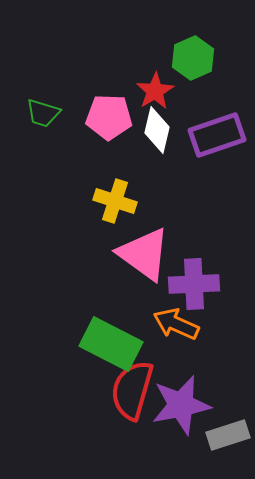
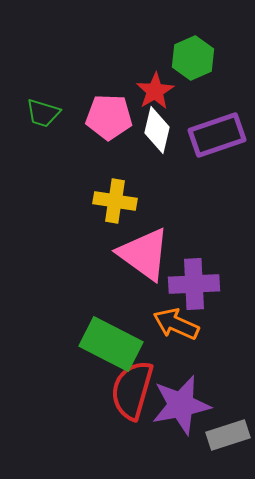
yellow cross: rotated 9 degrees counterclockwise
